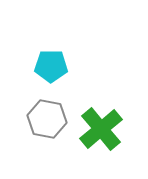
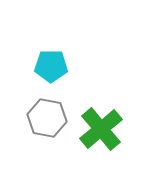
gray hexagon: moved 1 px up
